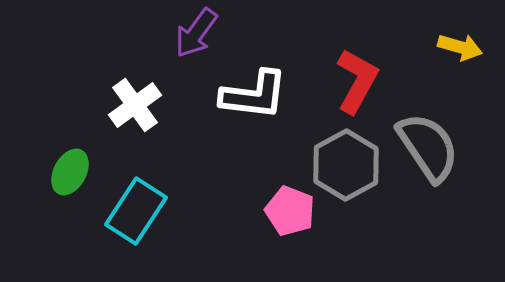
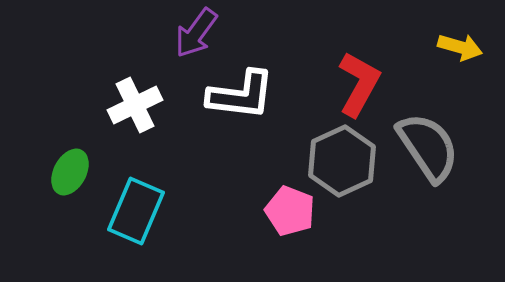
red L-shape: moved 2 px right, 3 px down
white L-shape: moved 13 px left
white cross: rotated 10 degrees clockwise
gray hexagon: moved 4 px left, 4 px up; rotated 4 degrees clockwise
cyan rectangle: rotated 10 degrees counterclockwise
